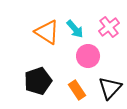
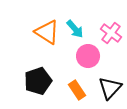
pink cross: moved 2 px right, 6 px down; rotated 15 degrees counterclockwise
